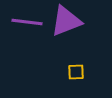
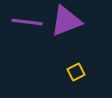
yellow square: rotated 24 degrees counterclockwise
